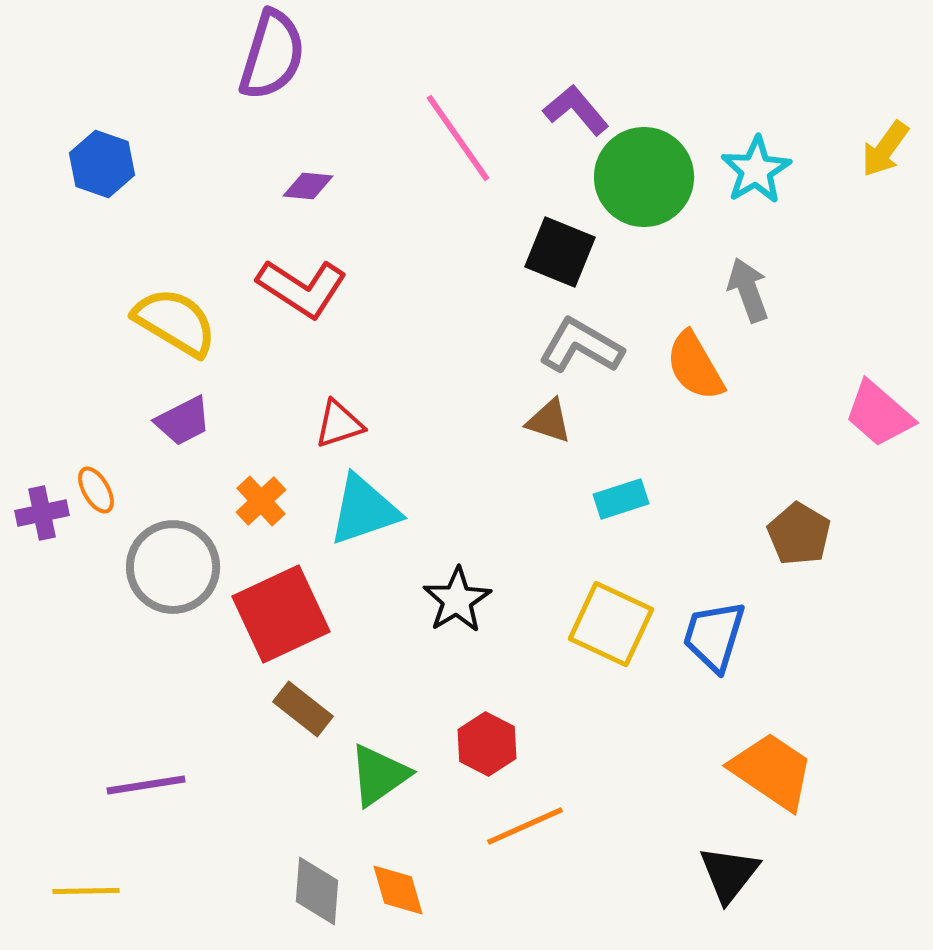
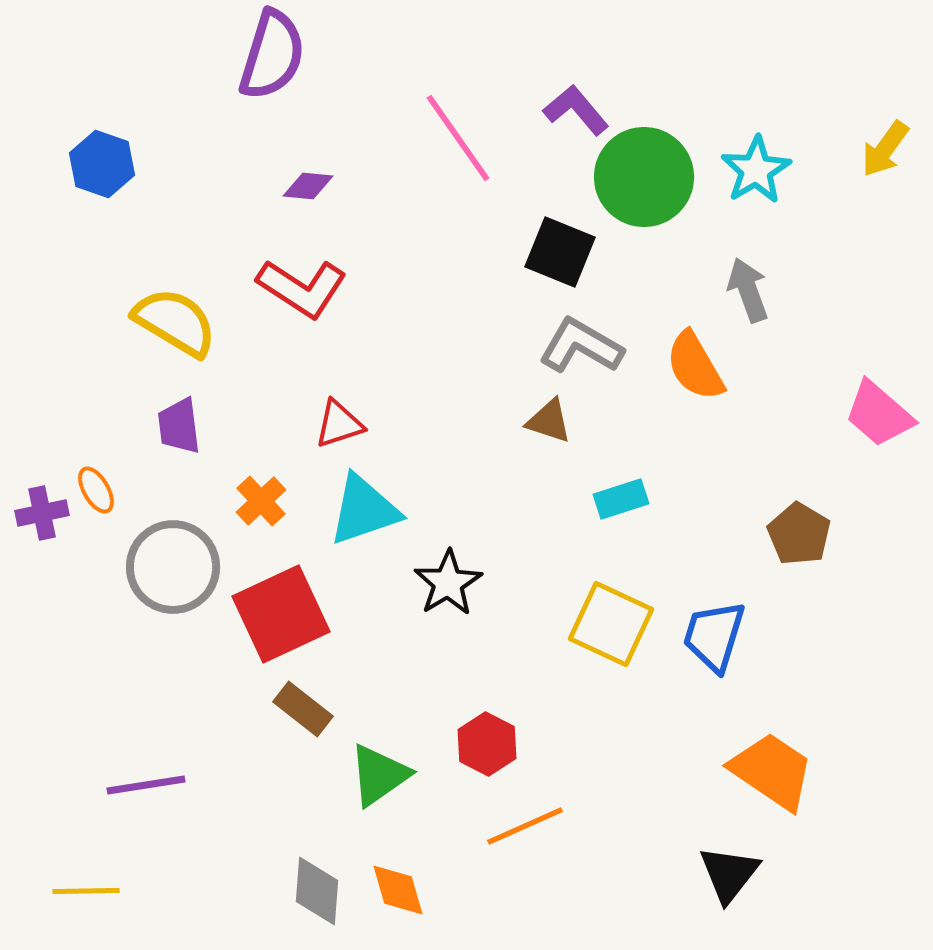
purple trapezoid: moved 4 px left, 5 px down; rotated 110 degrees clockwise
black star: moved 9 px left, 17 px up
